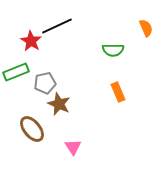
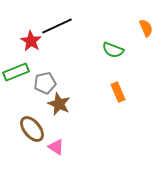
green semicircle: rotated 20 degrees clockwise
pink triangle: moved 17 px left; rotated 24 degrees counterclockwise
